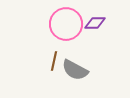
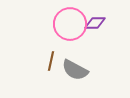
pink circle: moved 4 px right
brown line: moved 3 px left
